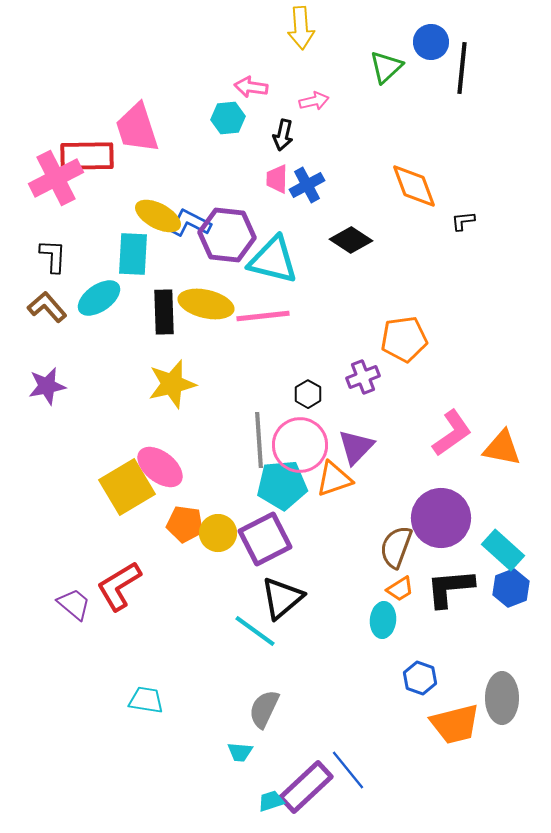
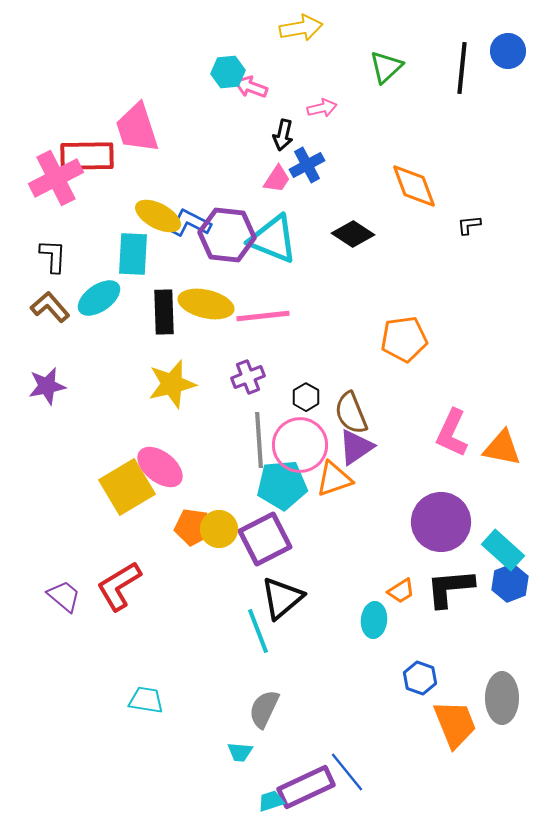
yellow arrow at (301, 28): rotated 96 degrees counterclockwise
blue circle at (431, 42): moved 77 px right, 9 px down
pink arrow at (251, 87): rotated 12 degrees clockwise
pink arrow at (314, 101): moved 8 px right, 7 px down
cyan hexagon at (228, 118): moved 46 px up
pink trapezoid at (277, 179): rotated 148 degrees counterclockwise
blue cross at (307, 185): moved 20 px up
black L-shape at (463, 221): moved 6 px right, 4 px down
black diamond at (351, 240): moved 2 px right, 6 px up
cyan triangle at (273, 260): moved 21 px up; rotated 8 degrees clockwise
brown L-shape at (47, 307): moved 3 px right
purple cross at (363, 377): moved 115 px left
black hexagon at (308, 394): moved 2 px left, 3 px down
pink L-shape at (452, 433): rotated 150 degrees clockwise
purple triangle at (356, 447): rotated 12 degrees clockwise
purple circle at (441, 518): moved 4 px down
orange pentagon at (185, 524): moved 8 px right, 3 px down
yellow circle at (218, 533): moved 1 px right, 4 px up
brown semicircle at (396, 547): moved 45 px left, 134 px up; rotated 42 degrees counterclockwise
blue hexagon at (511, 588): moved 1 px left, 5 px up
orange trapezoid at (400, 589): moved 1 px right, 2 px down
purple trapezoid at (74, 604): moved 10 px left, 8 px up
cyan ellipse at (383, 620): moved 9 px left
cyan line at (255, 631): moved 3 px right; rotated 33 degrees clockwise
orange trapezoid at (455, 724): rotated 98 degrees counterclockwise
blue line at (348, 770): moved 1 px left, 2 px down
purple rectangle at (306, 787): rotated 18 degrees clockwise
